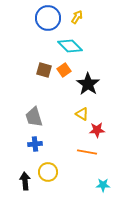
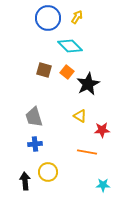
orange square: moved 3 px right, 2 px down; rotated 16 degrees counterclockwise
black star: rotated 10 degrees clockwise
yellow triangle: moved 2 px left, 2 px down
red star: moved 5 px right
